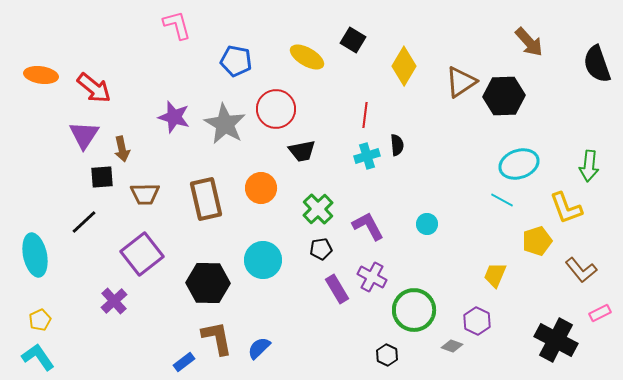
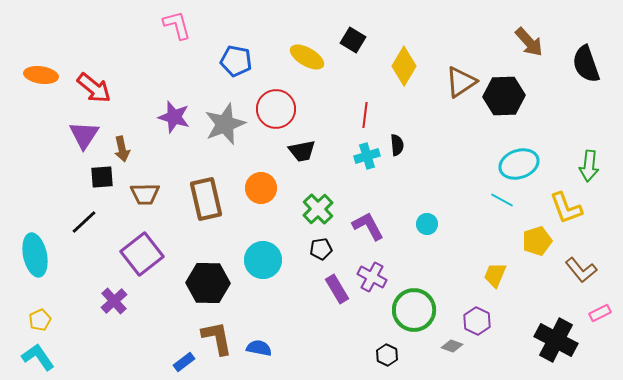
black semicircle at (597, 64): moved 11 px left
gray star at (225, 124): rotated 21 degrees clockwise
blue semicircle at (259, 348): rotated 55 degrees clockwise
